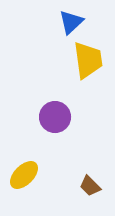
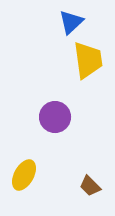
yellow ellipse: rotated 16 degrees counterclockwise
